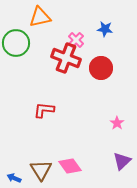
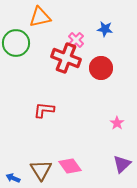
purple triangle: moved 3 px down
blue arrow: moved 1 px left
